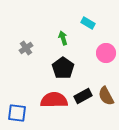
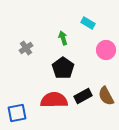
pink circle: moved 3 px up
blue square: rotated 18 degrees counterclockwise
